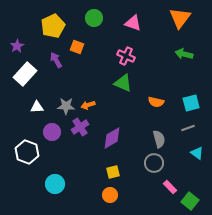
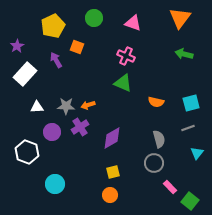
cyan triangle: rotated 32 degrees clockwise
